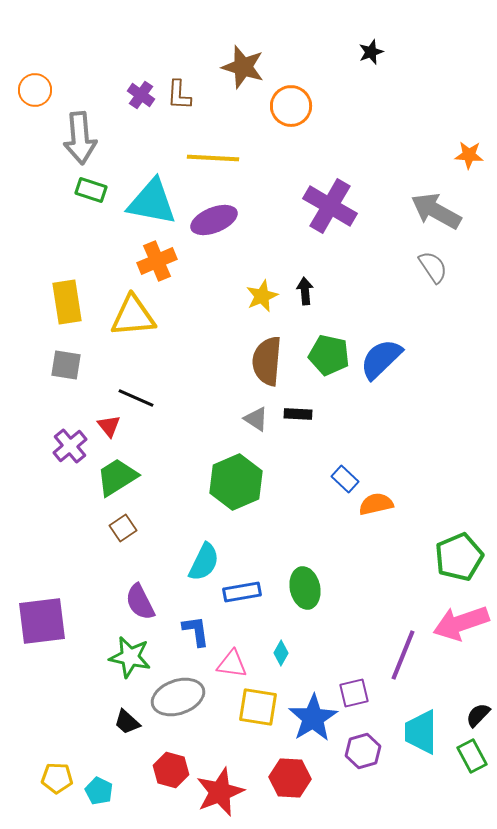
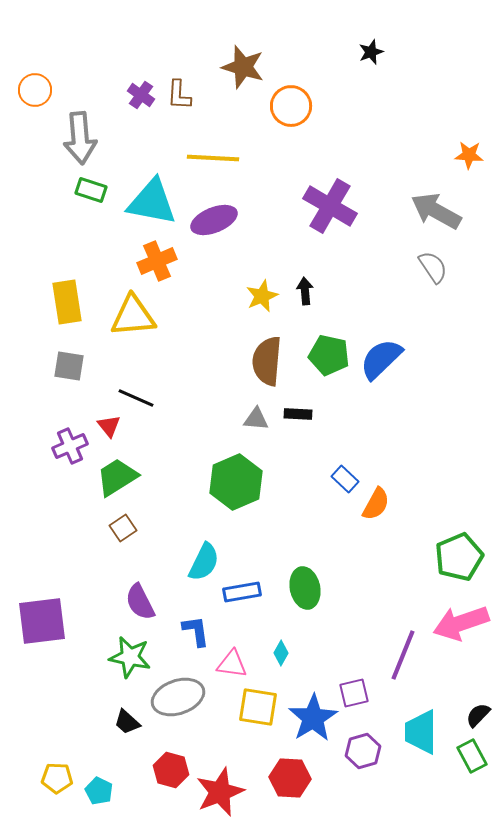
gray square at (66, 365): moved 3 px right, 1 px down
gray triangle at (256, 419): rotated 28 degrees counterclockwise
purple cross at (70, 446): rotated 16 degrees clockwise
orange semicircle at (376, 504): rotated 132 degrees clockwise
